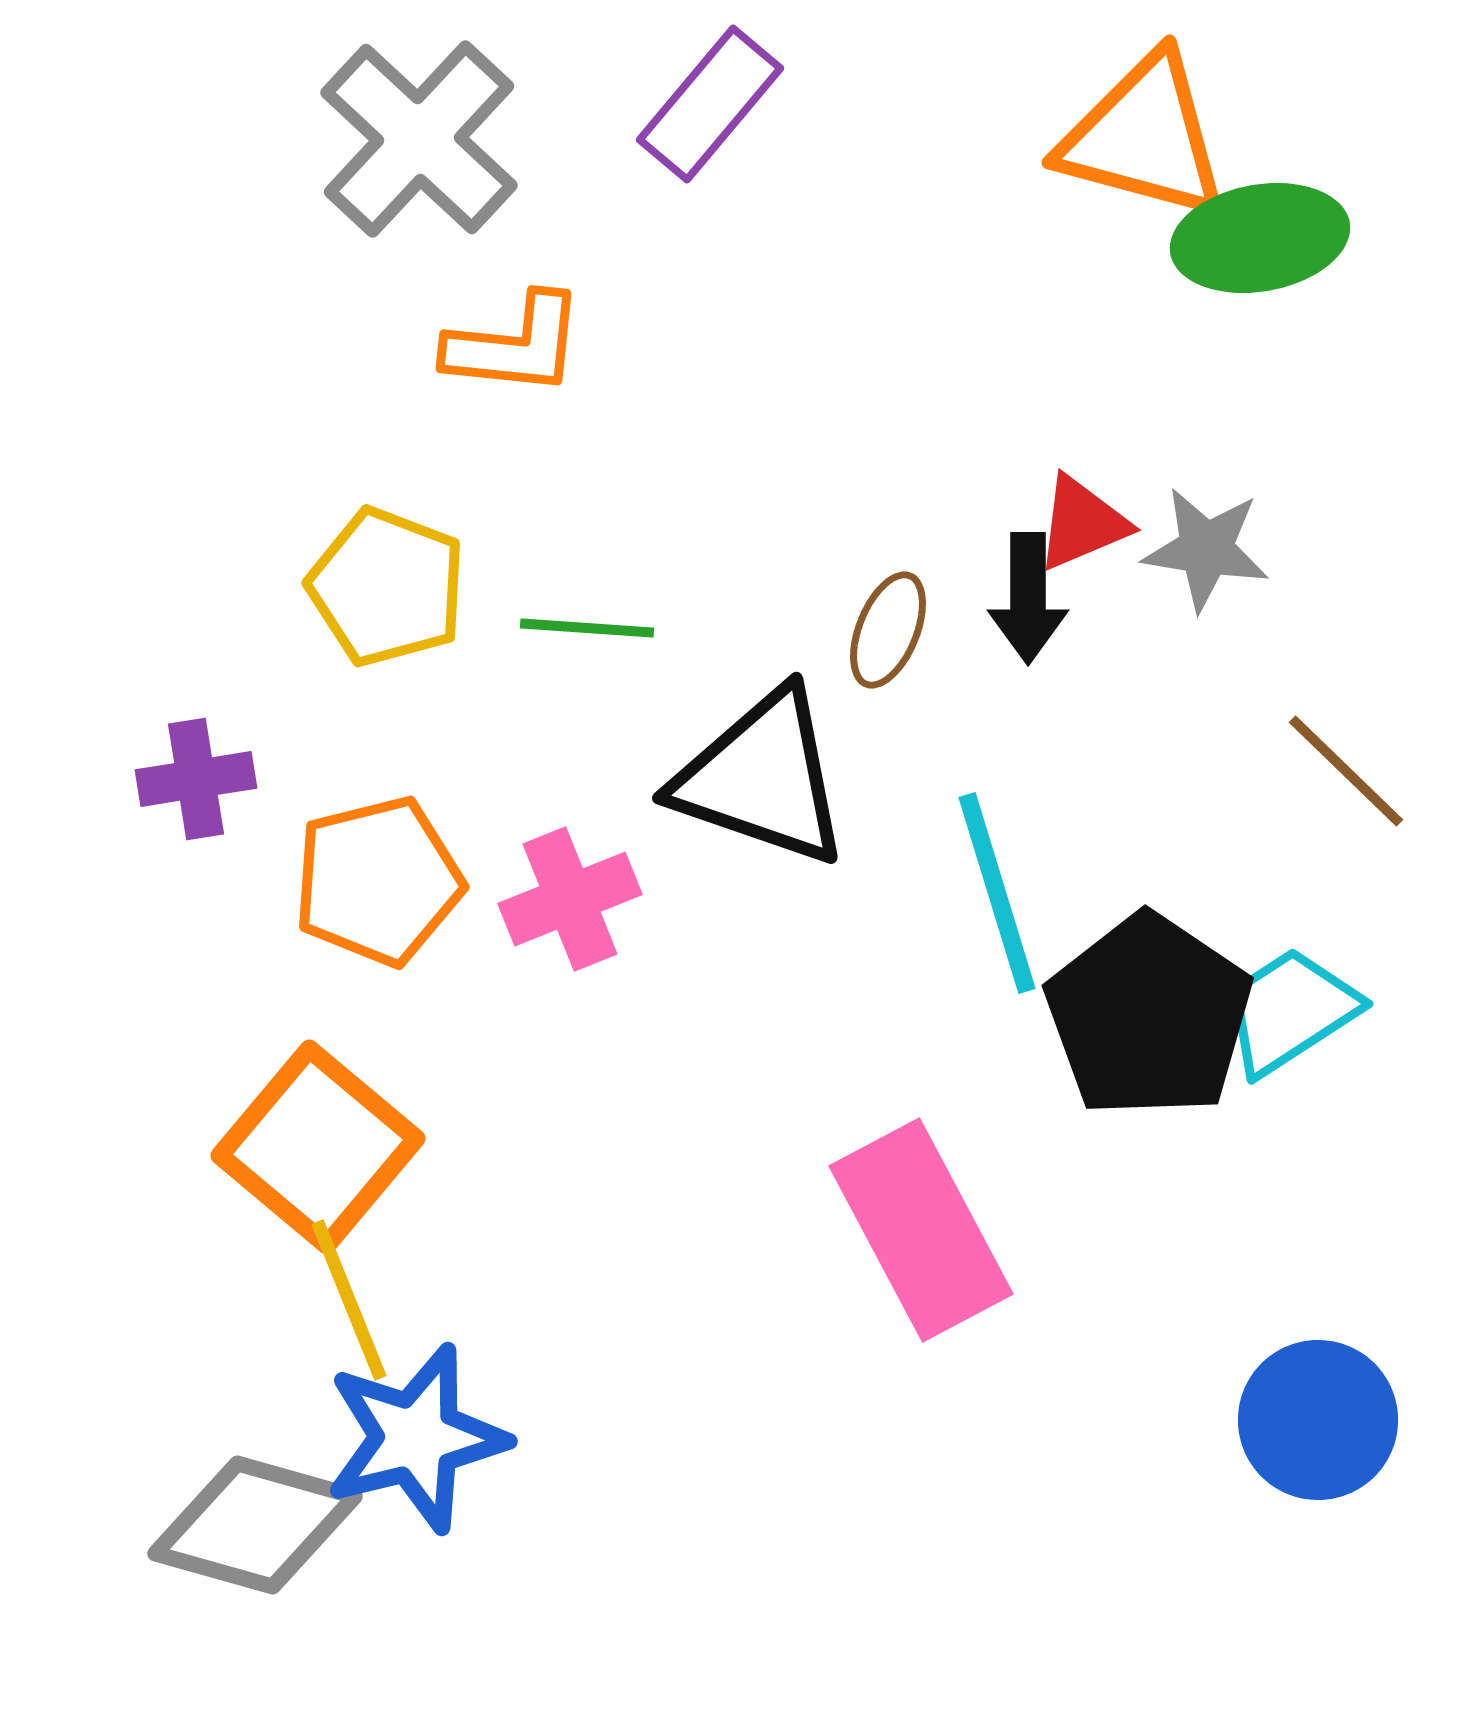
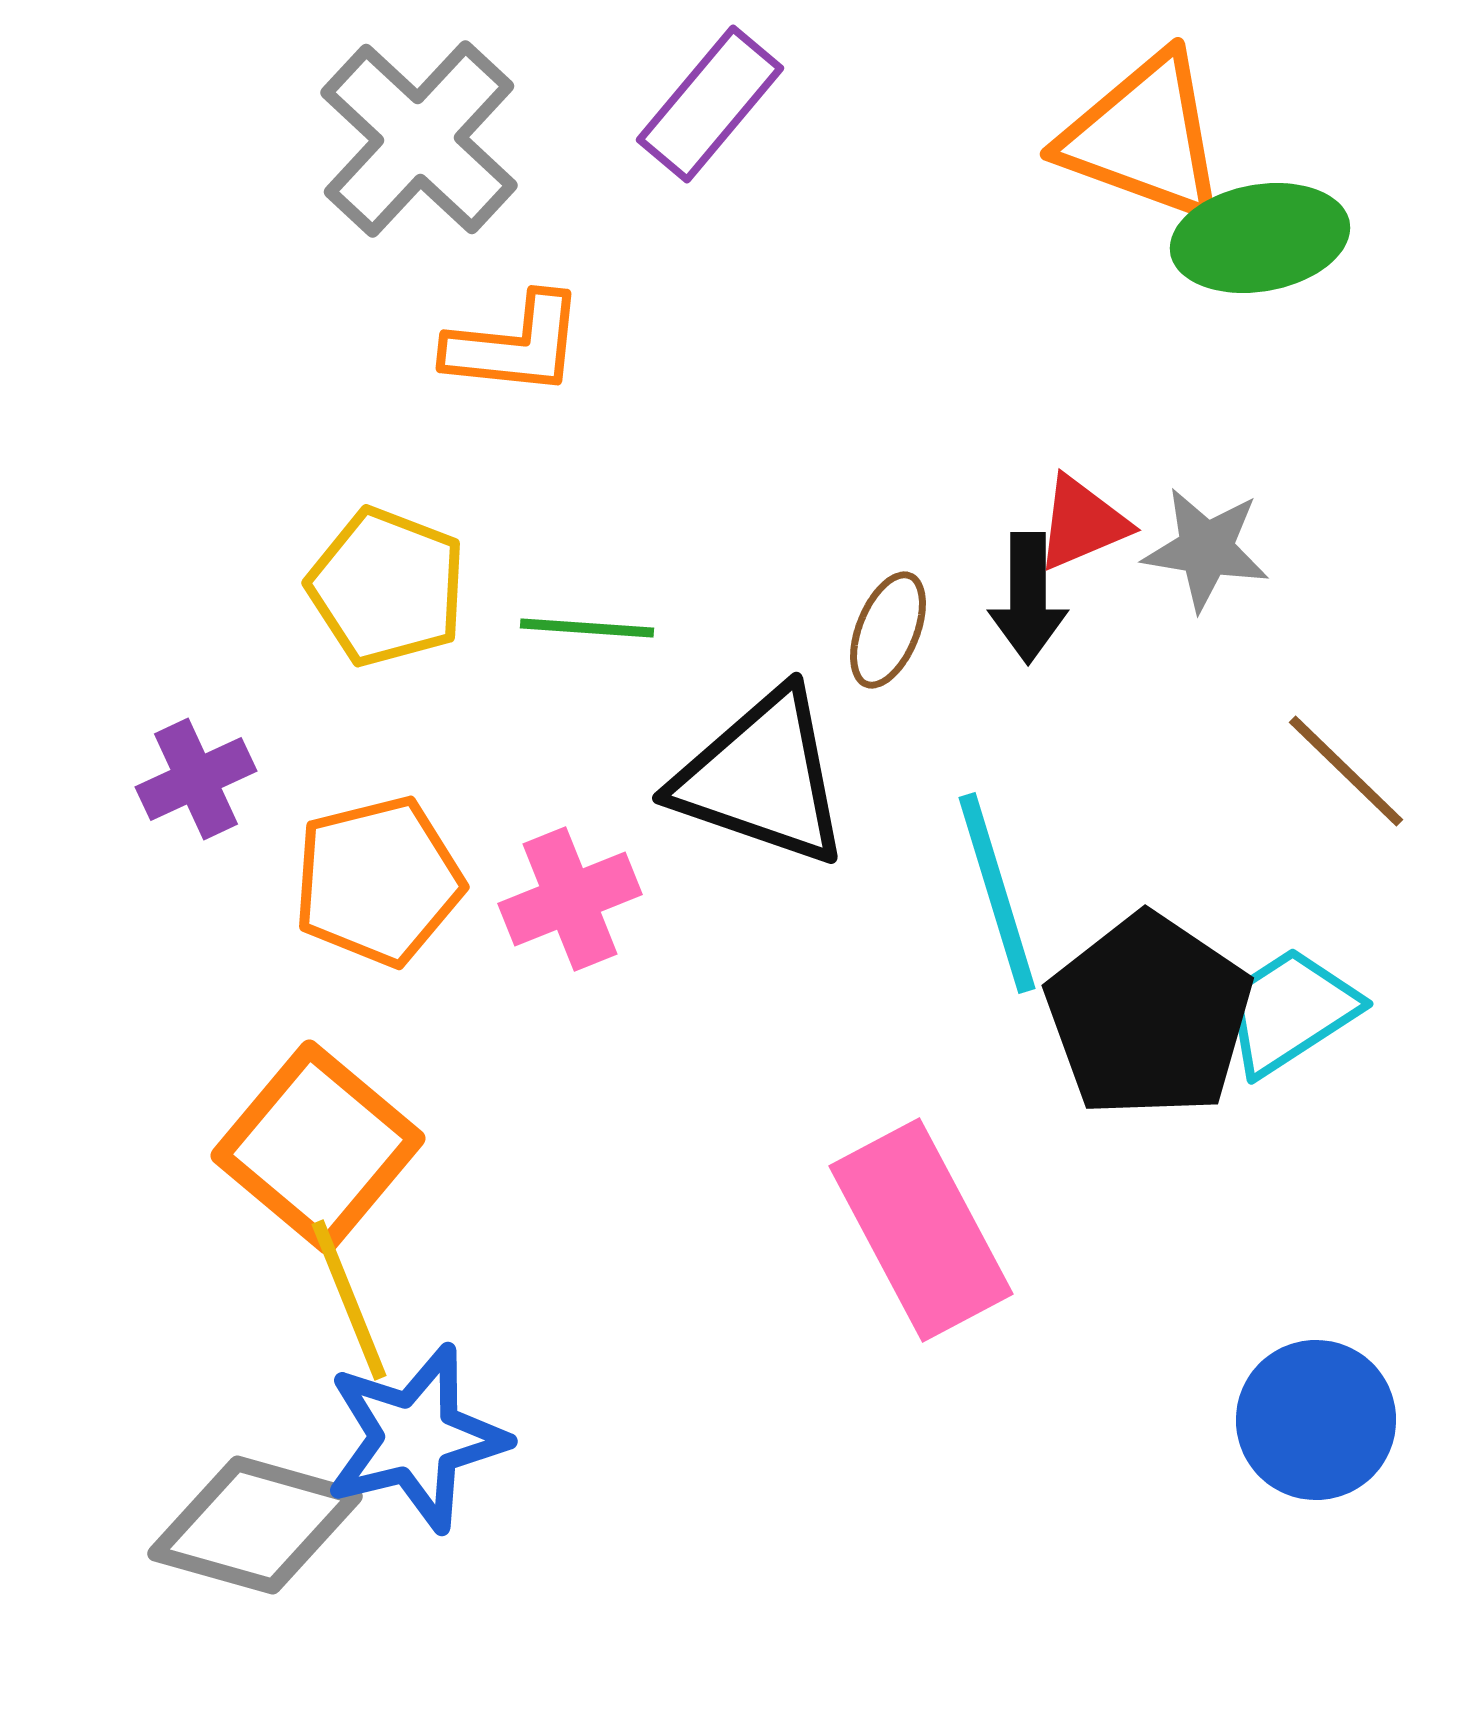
orange triangle: rotated 5 degrees clockwise
purple cross: rotated 16 degrees counterclockwise
blue circle: moved 2 px left
